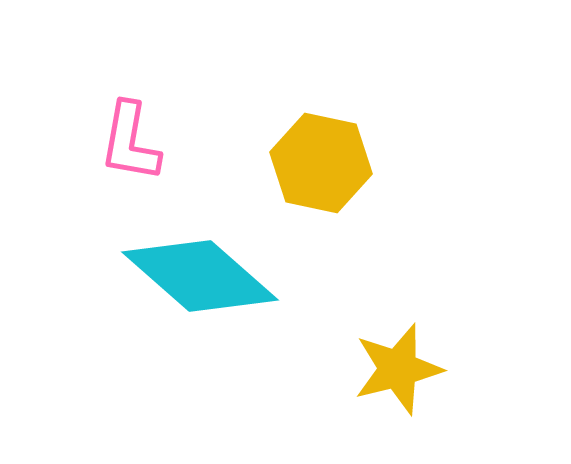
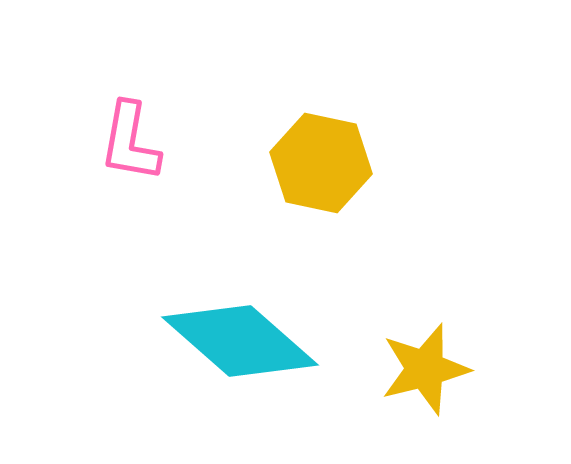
cyan diamond: moved 40 px right, 65 px down
yellow star: moved 27 px right
